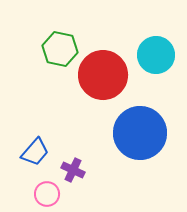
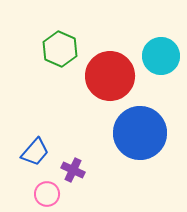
green hexagon: rotated 12 degrees clockwise
cyan circle: moved 5 px right, 1 px down
red circle: moved 7 px right, 1 px down
